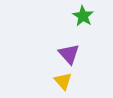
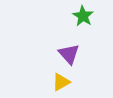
yellow triangle: moved 2 px left, 1 px down; rotated 42 degrees clockwise
